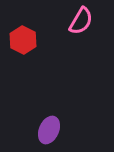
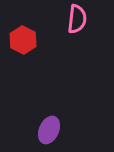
pink semicircle: moved 4 px left, 2 px up; rotated 24 degrees counterclockwise
